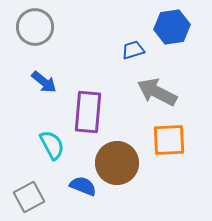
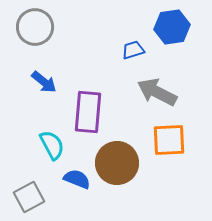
blue semicircle: moved 6 px left, 7 px up
